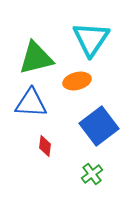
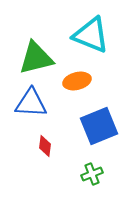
cyan triangle: moved 4 px up; rotated 42 degrees counterclockwise
blue square: rotated 15 degrees clockwise
green cross: rotated 15 degrees clockwise
